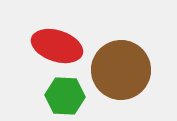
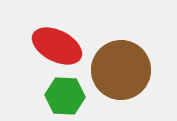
red ellipse: rotated 9 degrees clockwise
